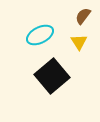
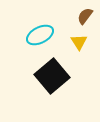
brown semicircle: moved 2 px right
